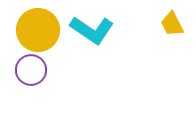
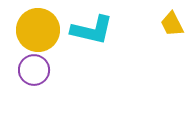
cyan L-shape: rotated 21 degrees counterclockwise
purple circle: moved 3 px right
